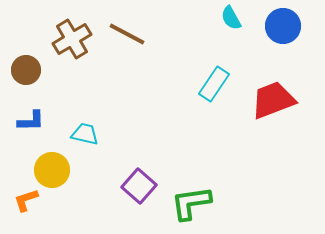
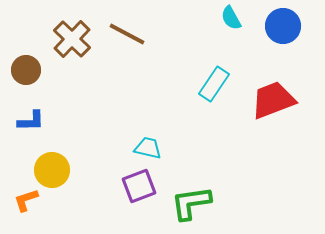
brown cross: rotated 15 degrees counterclockwise
cyan trapezoid: moved 63 px right, 14 px down
purple square: rotated 28 degrees clockwise
